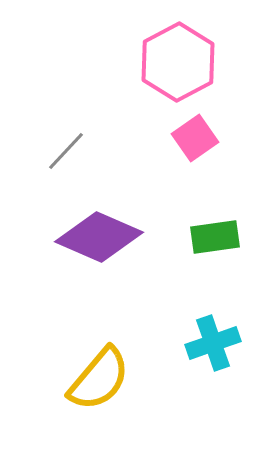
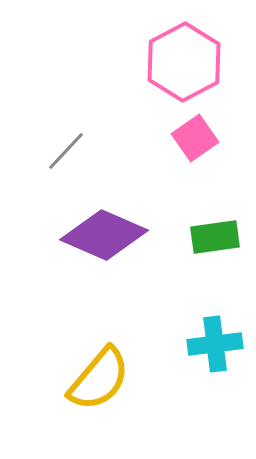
pink hexagon: moved 6 px right
purple diamond: moved 5 px right, 2 px up
cyan cross: moved 2 px right, 1 px down; rotated 12 degrees clockwise
